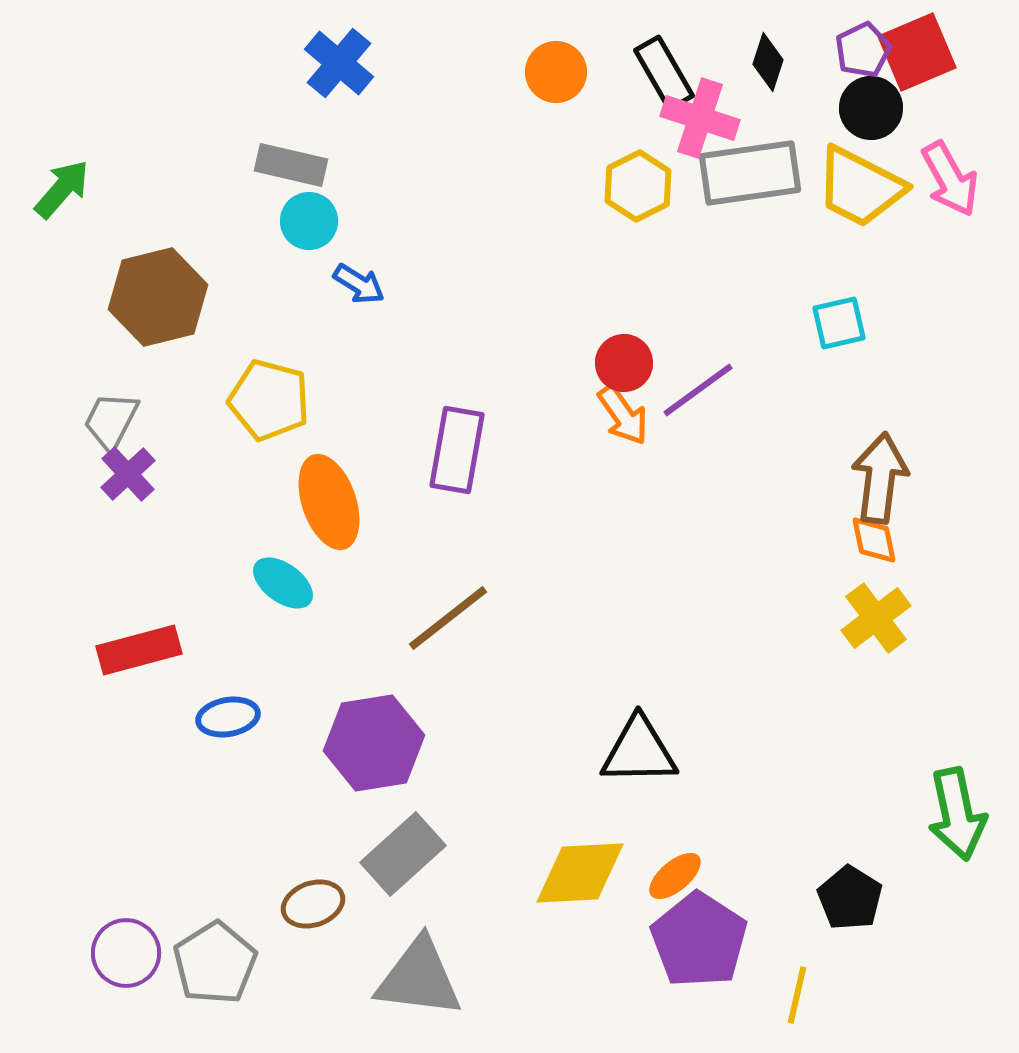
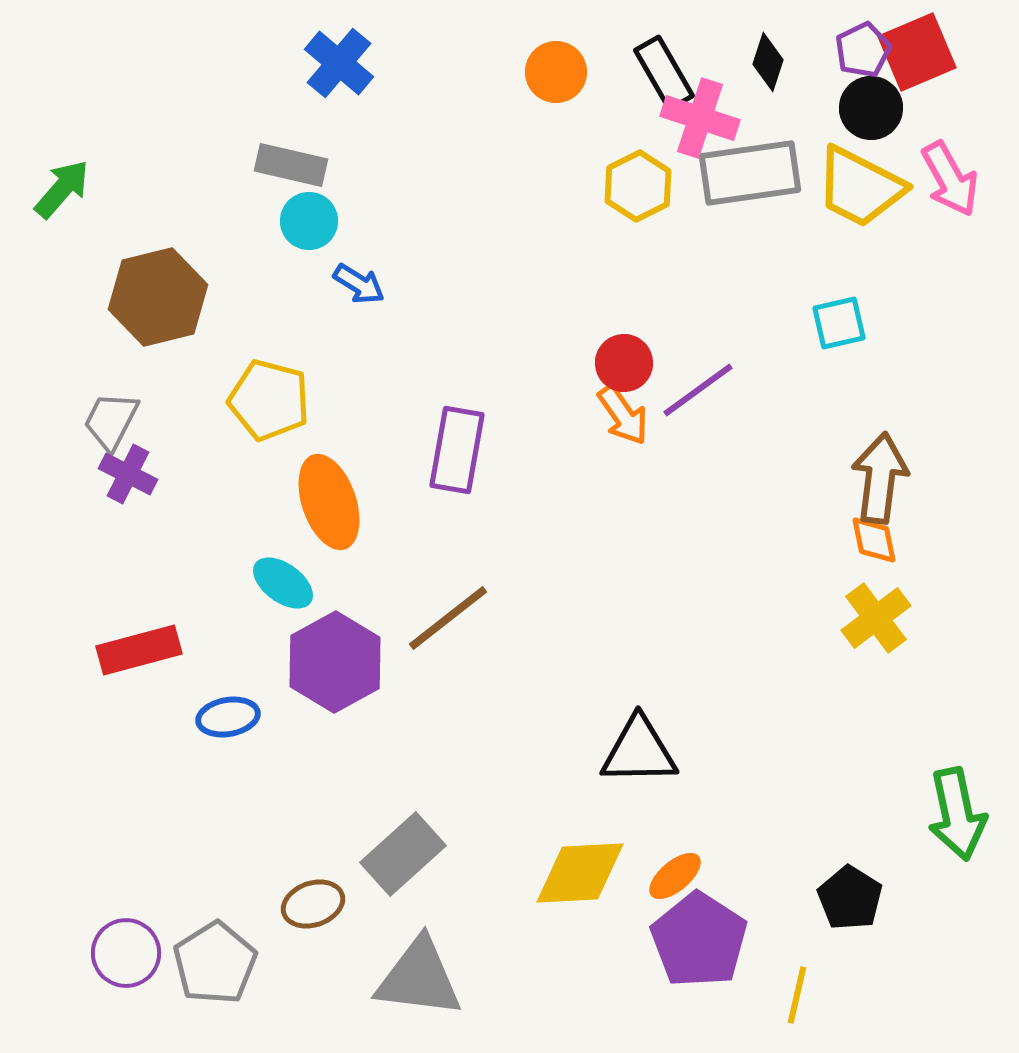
purple cross at (128, 474): rotated 20 degrees counterclockwise
purple hexagon at (374, 743): moved 39 px left, 81 px up; rotated 20 degrees counterclockwise
